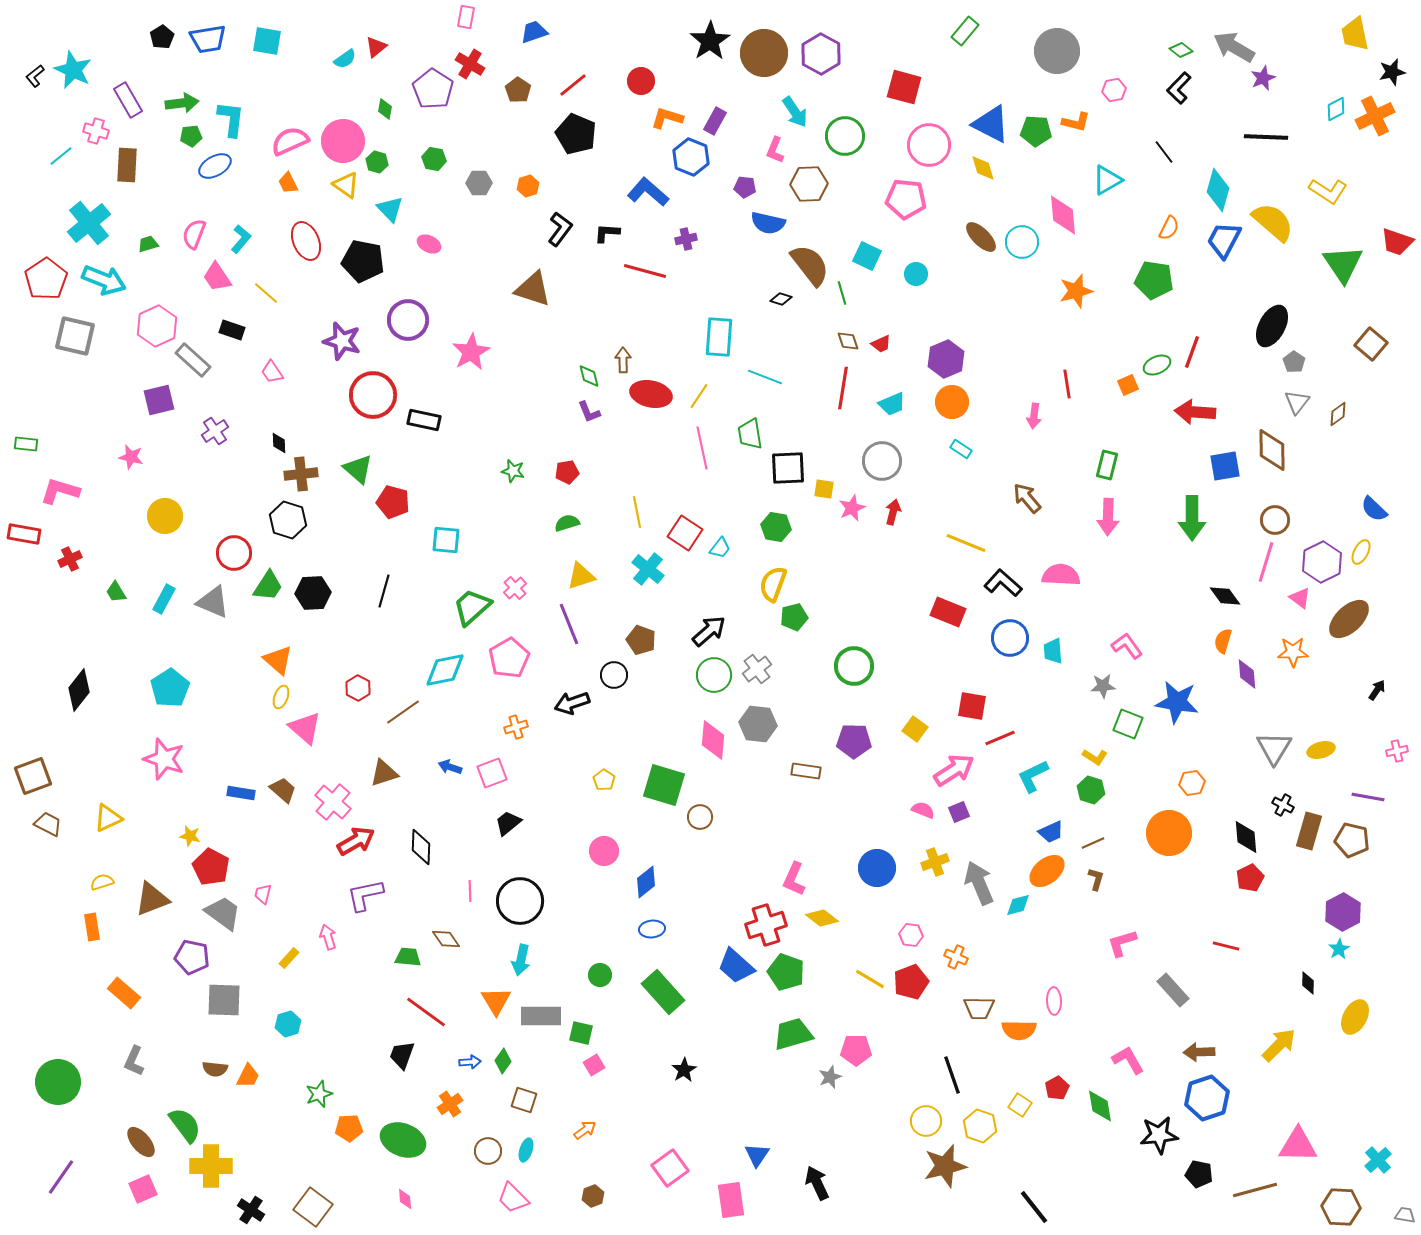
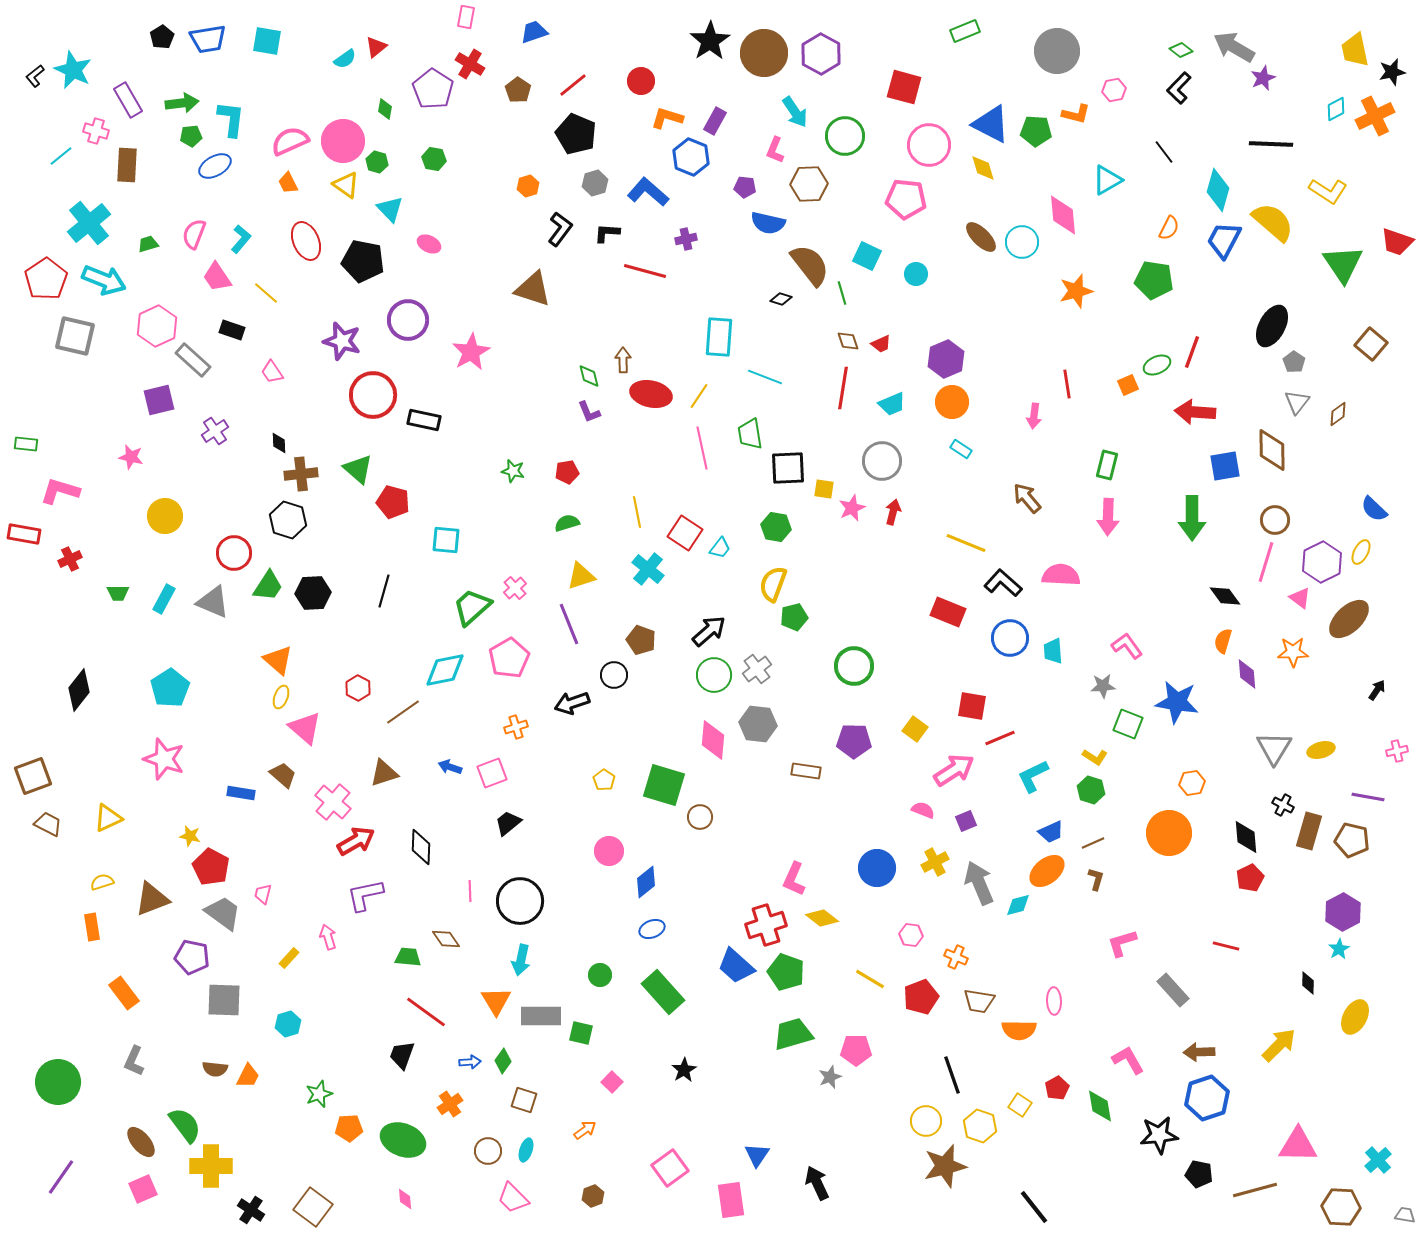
green rectangle at (965, 31): rotated 28 degrees clockwise
yellow trapezoid at (1355, 34): moved 16 px down
orange L-shape at (1076, 122): moved 8 px up
black line at (1266, 137): moved 5 px right, 7 px down
gray hexagon at (479, 183): moved 116 px right; rotated 15 degrees counterclockwise
green trapezoid at (116, 592): moved 2 px right, 1 px down; rotated 60 degrees counterclockwise
brown trapezoid at (283, 790): moved 15 px up
purple square at (959, 812): moved 7 px right, 9 px down
pink circle at (604, 851): moved 5 px right
yellow cross at (935, 862): rotated 8 degrees counterclockwise
blue ellipse at (652, 929): rotated 15 degrees counterclockwise
red pentagon at (911, 982): moved 10 px right, 15 px down
orange rectangle at (124, 993): rotated 12 degrees clockwise
brown trapezoid at (979, 1008): moved 7 px up; rotated 8 degrees clockwise
pink square at (594, 1065): moved 18 px right, 17 px down; rotated 15 degrees counterclockwise
